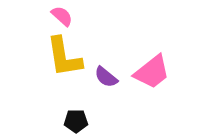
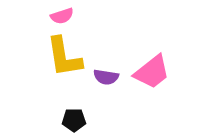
pink semicircle: rotated 120 degrees clockwise
purple semicircle: rotated 30 degrees counterclockwise
black pentagon: moved 2 px left, 1 px up
